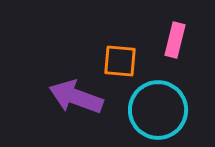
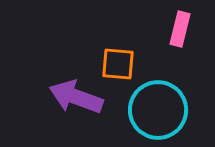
pink rectangle: moved 5 px right, 11 px up
orange square: moved 2 px left, 3 px down
